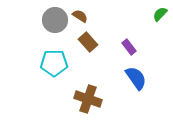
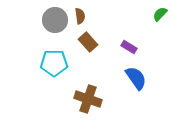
brown semicircle: rotated 49 degrees clockwise
purple rectangle: rotated 21 degrees counterclockwise
